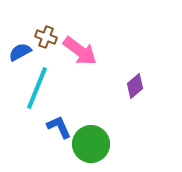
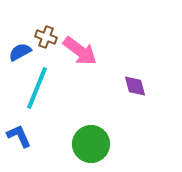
purple diamond: rotated 65 degrees counterclockwise
blue L-shape: moved 40 px left, 9 px down
